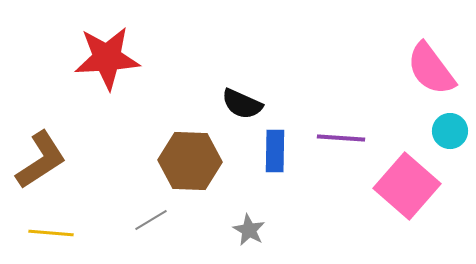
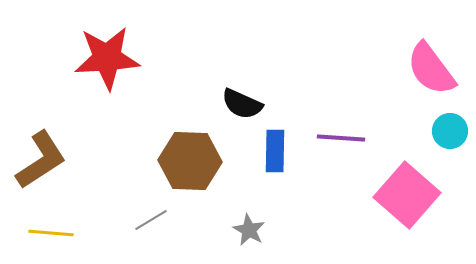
pink square: moved 9 px down
